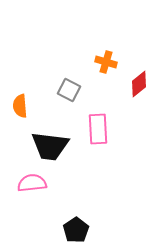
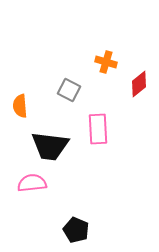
black pentagon: rotated 15 degrees counterclockwise
